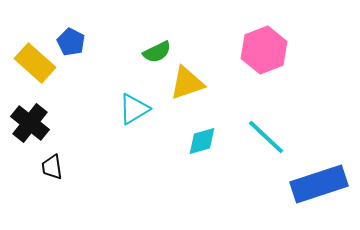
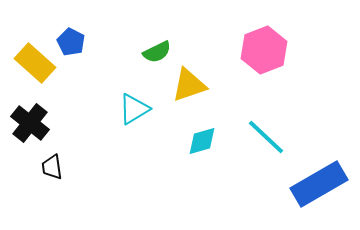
yellow triangle: moved 2 px right, 2 px down
blue rectangle: rotated 12 degrees counterclockwise
